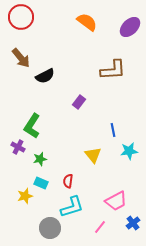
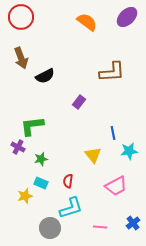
purple ellipse: moved 3 px left, 10 px up
brown arrow: rotated 20 degrees clockwise
brown L-shape: moved 1 px left, 2 px down
green L-shape: rotated 50 degrees clockwise
blue line: moved 3 px down
green star: moved 1 px right
pink trapezoid: moved 15 px up
cyan L-shape: moved 1 px left, 1 px down
pink line: rotated 56 degrees clockwise
